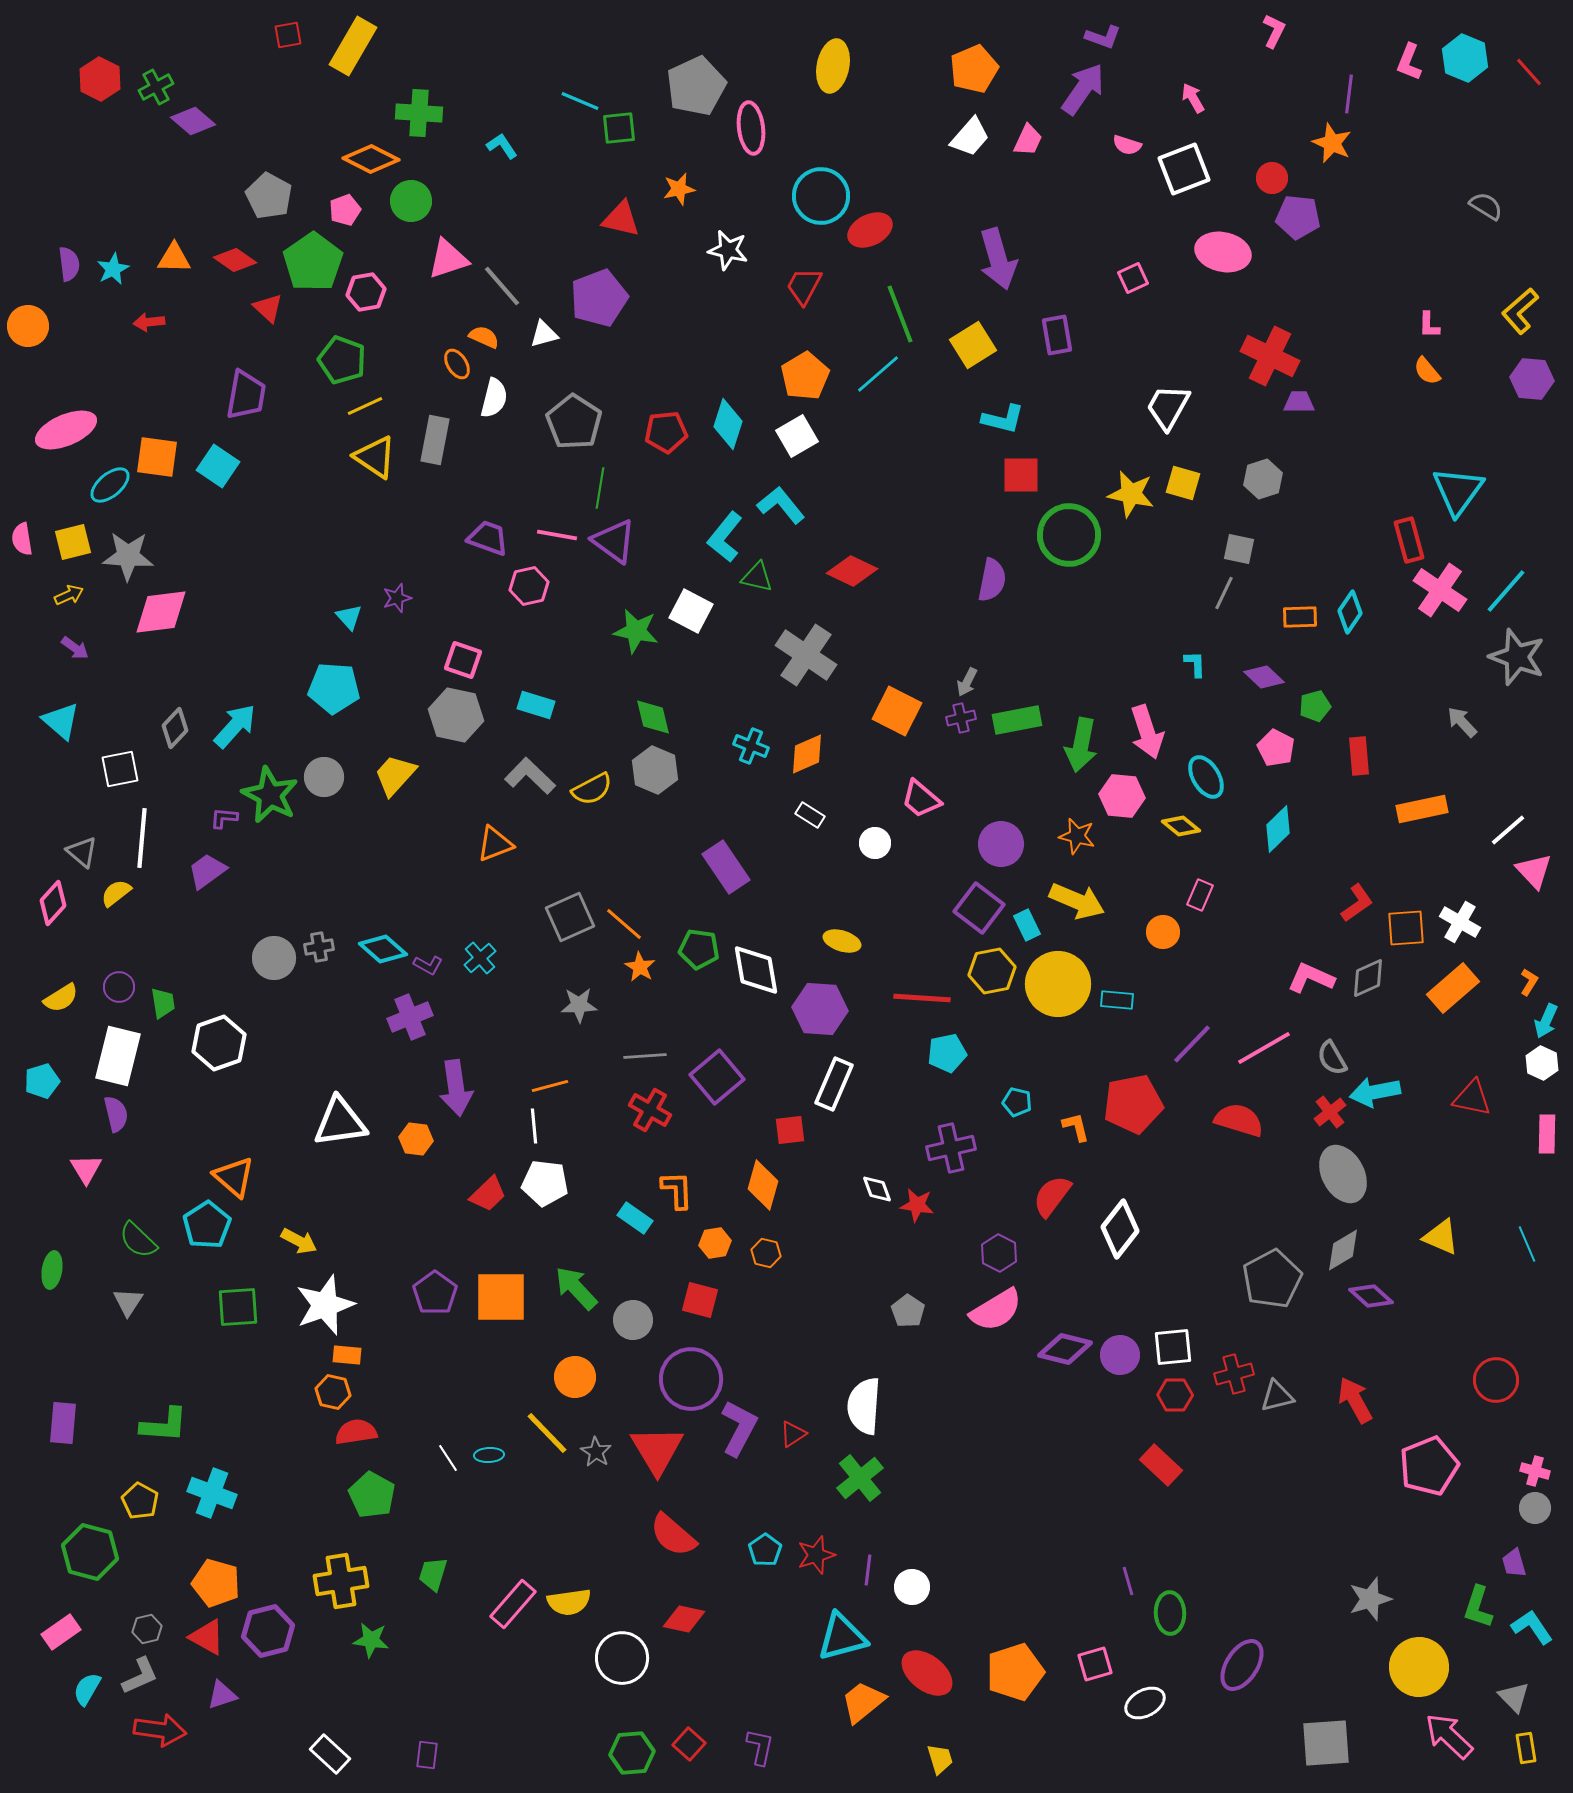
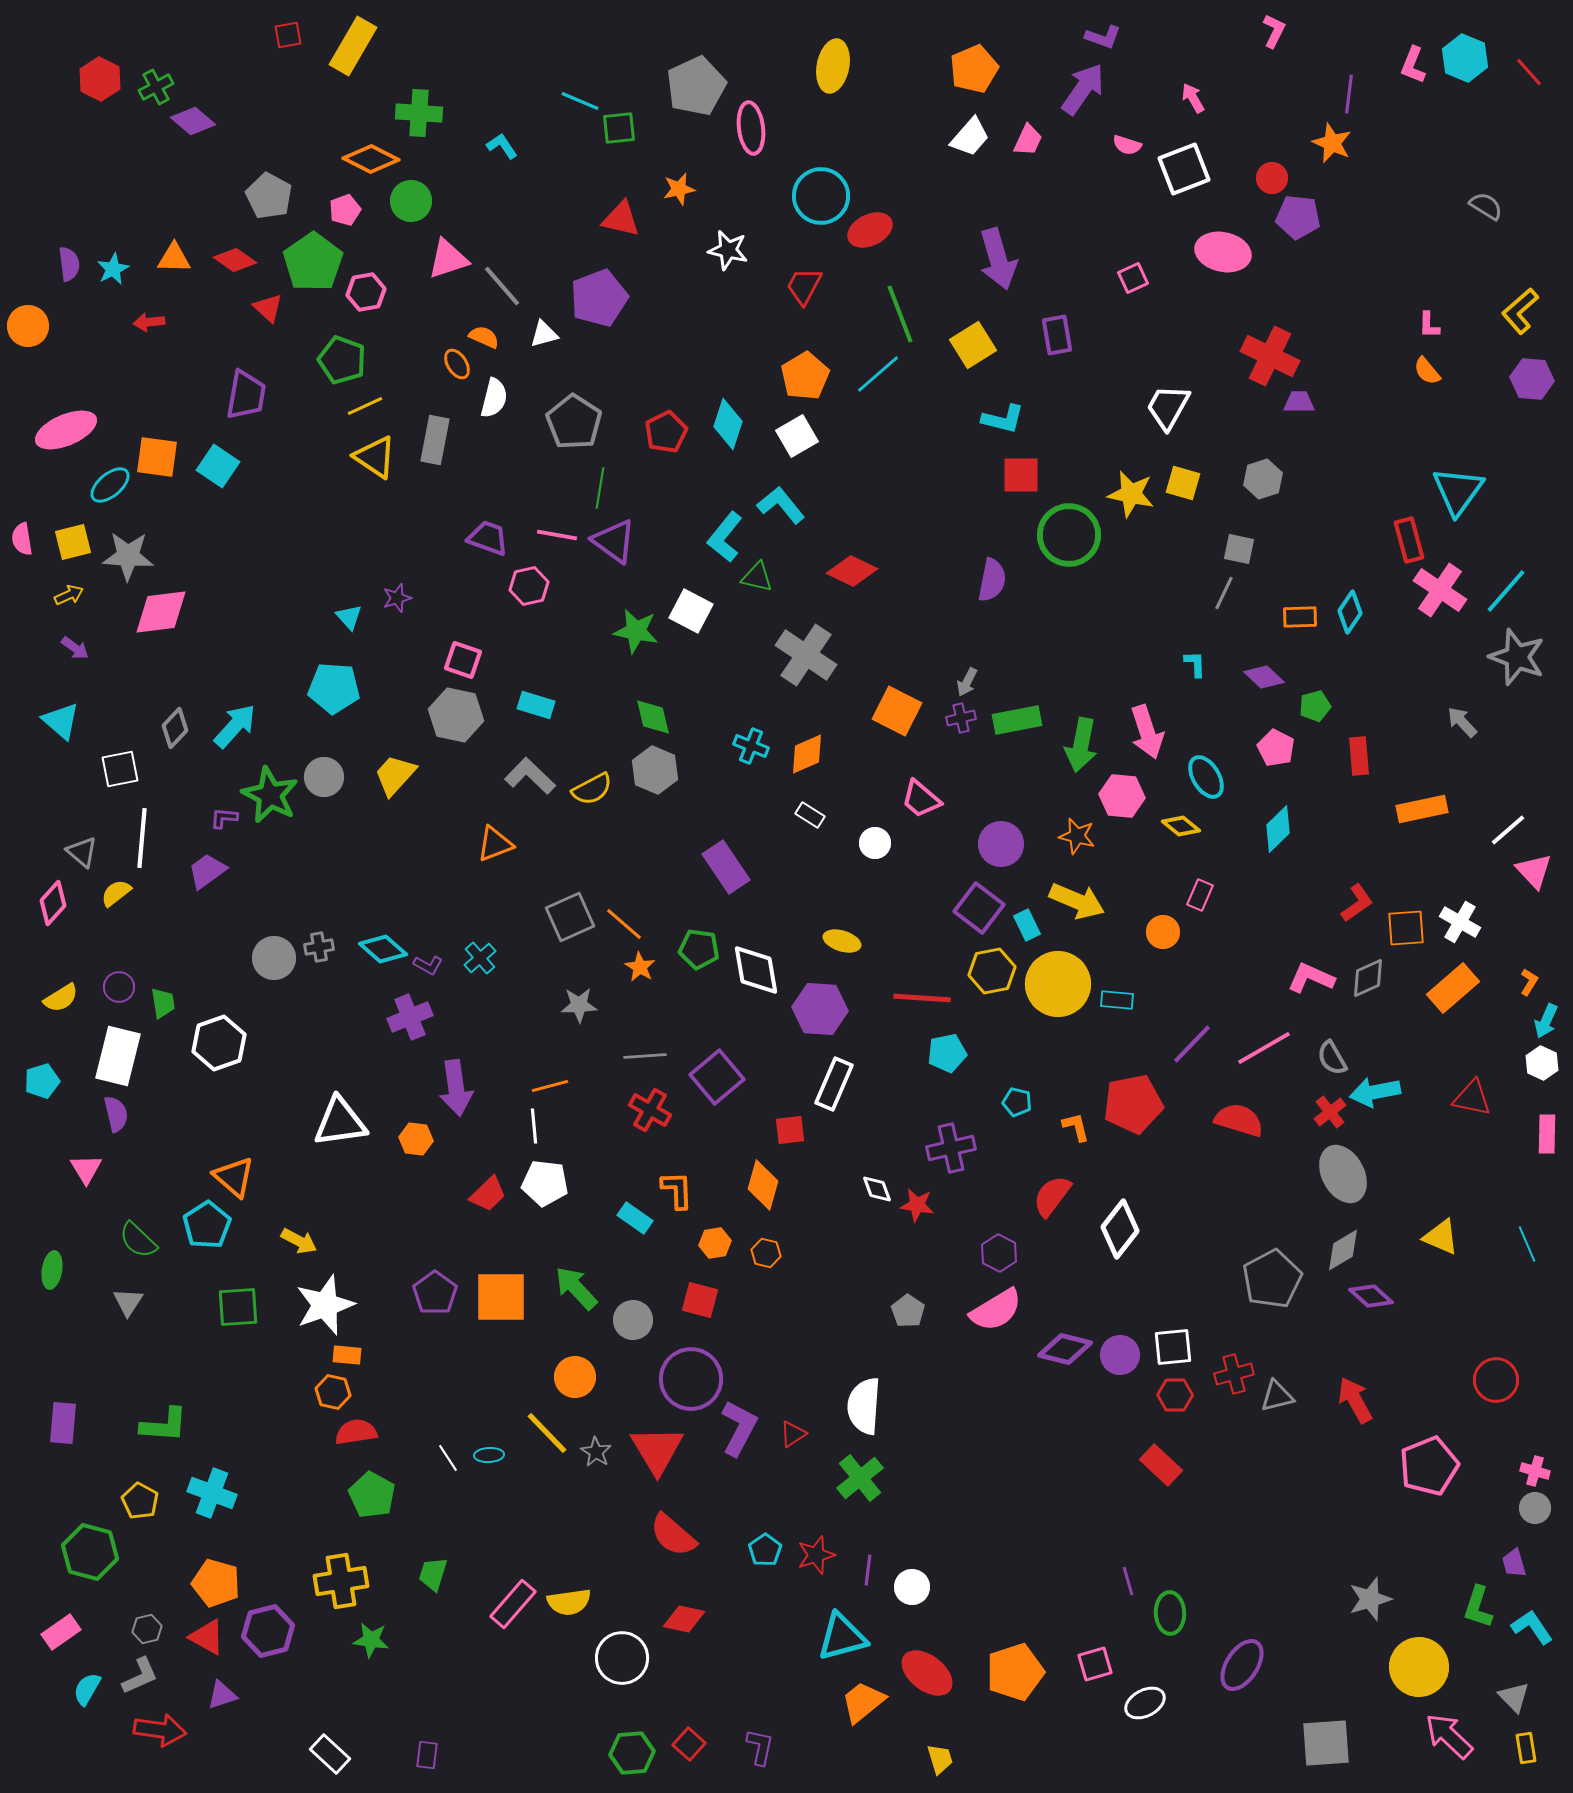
pink L-shape at (1409, 62): moved 4 px right, 3 px down
red pentagon at (666, 432): rotated 21 degrees counterclockwise
